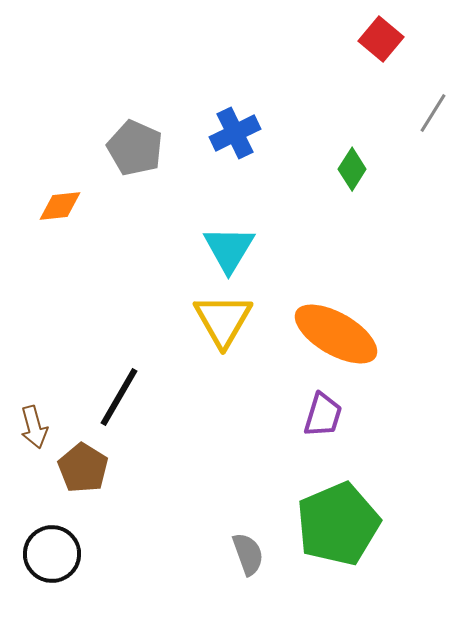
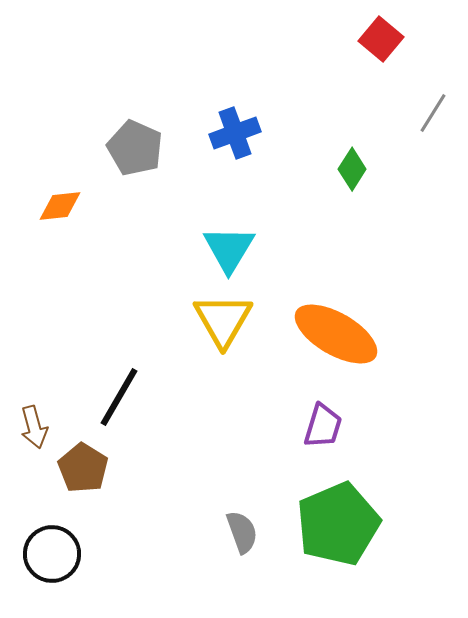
blue cross: rotated 6 degrees clockwise
purple trapezoid: moved 11 px down
gray semicircle: moved 6 px left, 22 px up
